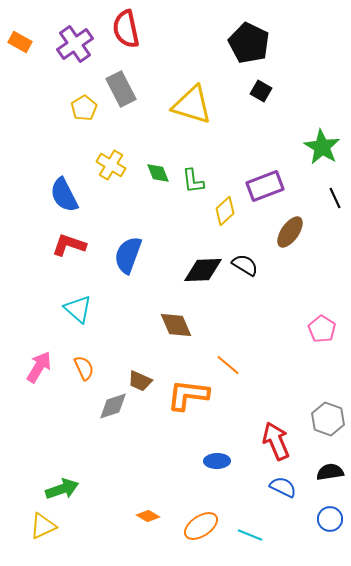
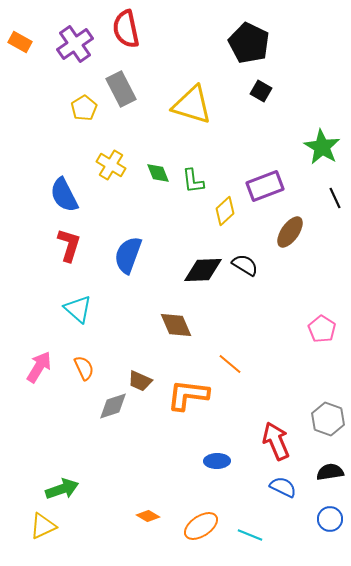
red L-shape at (69, 245): rotated 88 degrees clockwise
orange line at (228, 365): moved 2 px right, 1 px up
